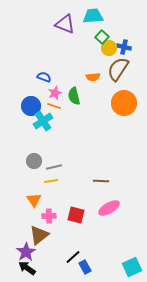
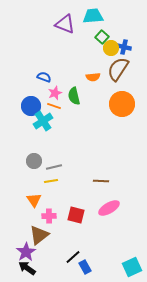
yellow circle: moved 2 px right
orange circle: moved 2 px left, 1 px down
